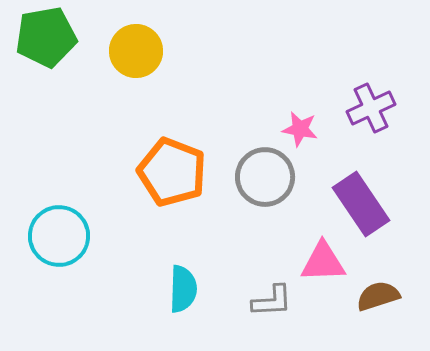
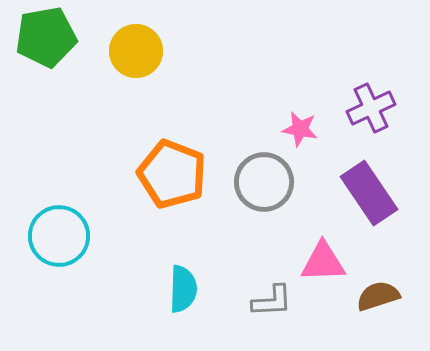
orange pentagon: moved 2 px down
gray circle: moved 1 px left, 5 px down
purple rectangle: moved 8 px right, 11 px up
